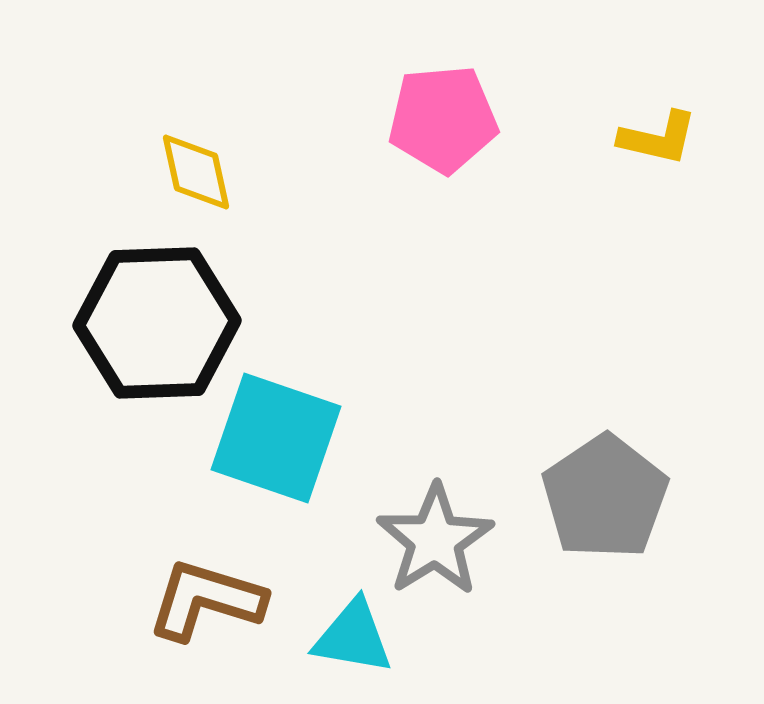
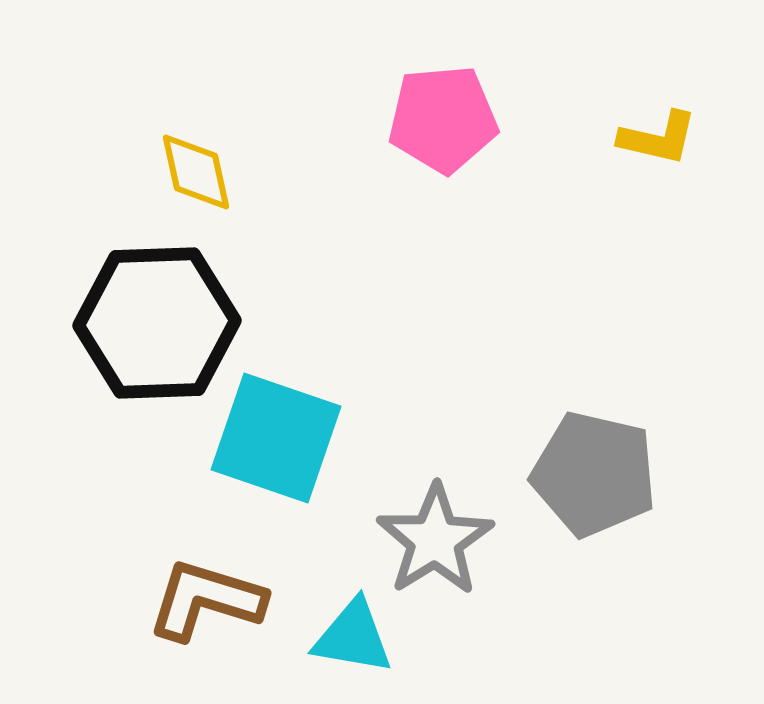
gray pentagon: moved 11 px left, 23 px up; rotated 25 degrees counterclockwise
